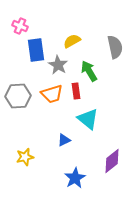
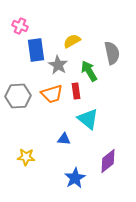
gray semicircle: moved 3 px left, 6 px down
blue triangle: moved 1 px up; rotated 32 degrees clockwise
yellow star: moved 1 px right; rotated 18 degrees clockwise
purple diamond: moved 4 px left
